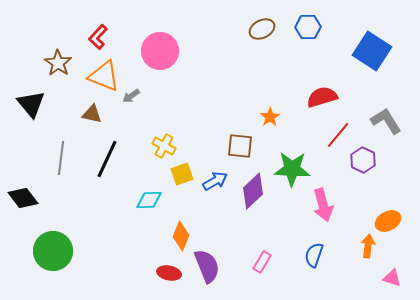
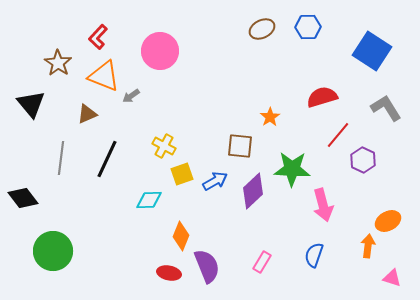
brown triangle: moved 5 px left; rotated 35 degrees counterclockwise
gray L-shape: moved 13 px up
